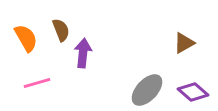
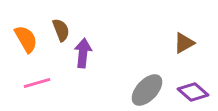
orange semicircle: moved 1 px down
